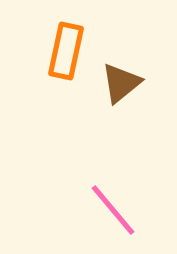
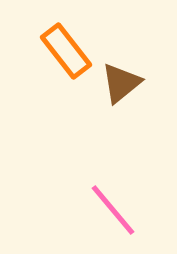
orange rectangle: rotated 50 degrees counterclockwise
